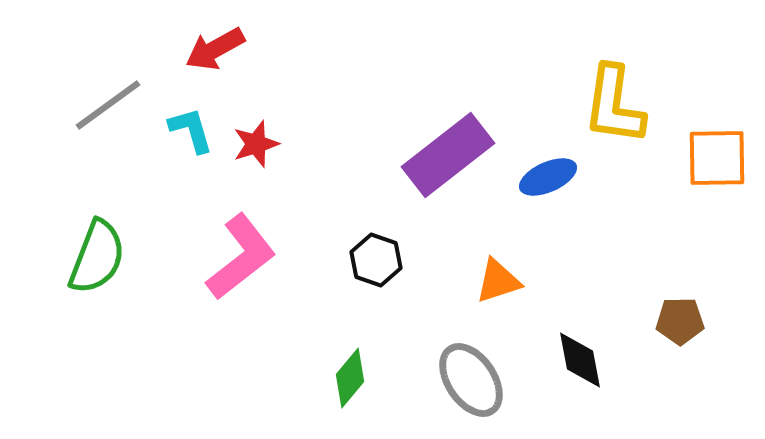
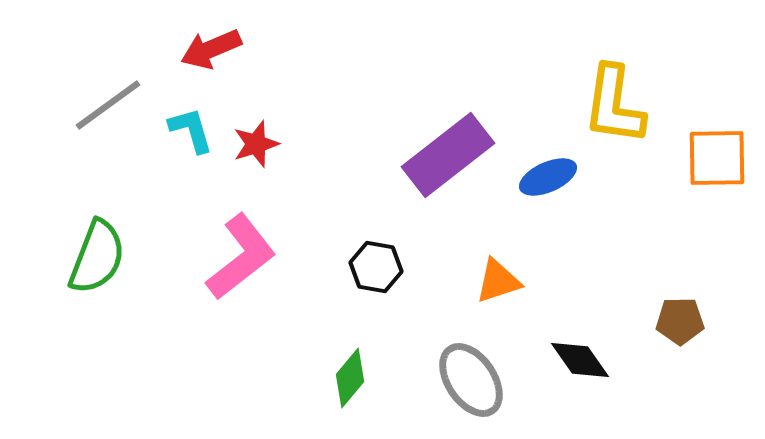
red arrow: moved 4 px left; rotated 6 degrees clockwise
black hexagon: moved 7 px down; rotated 9 degrees counterclockwise
black diamond: rotated 24 degrees counterclockwise
